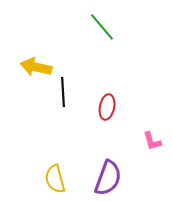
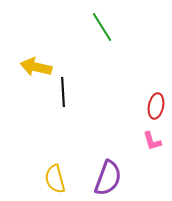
green line: rotated 8 degrees clockwise
red ellipse: moved 49 px right, 1 px up
